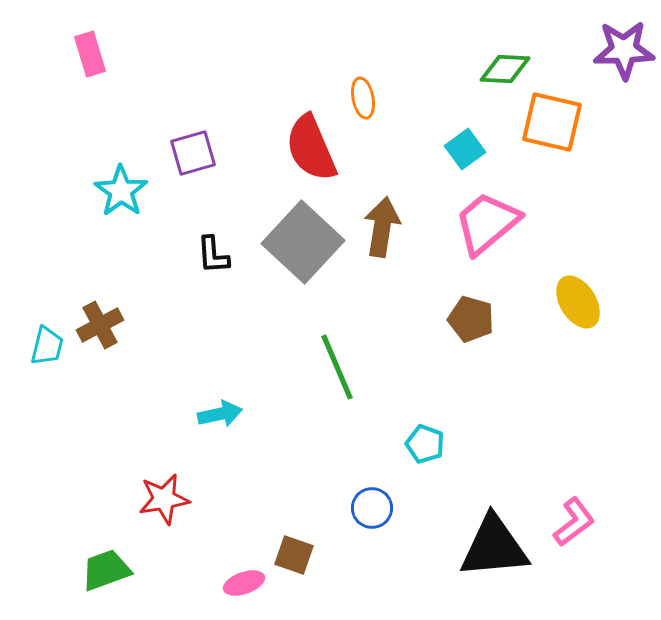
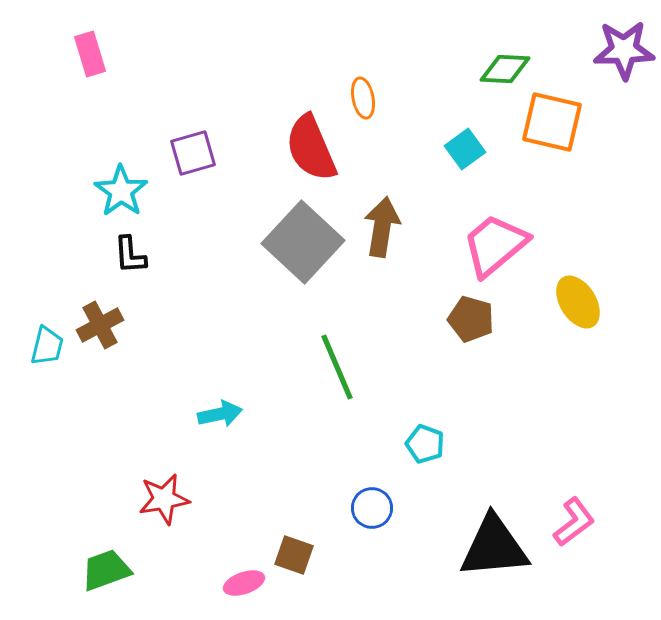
pink trapezoid: moved 8 px right, 22 px down
black L-shape: moved 83 px left
